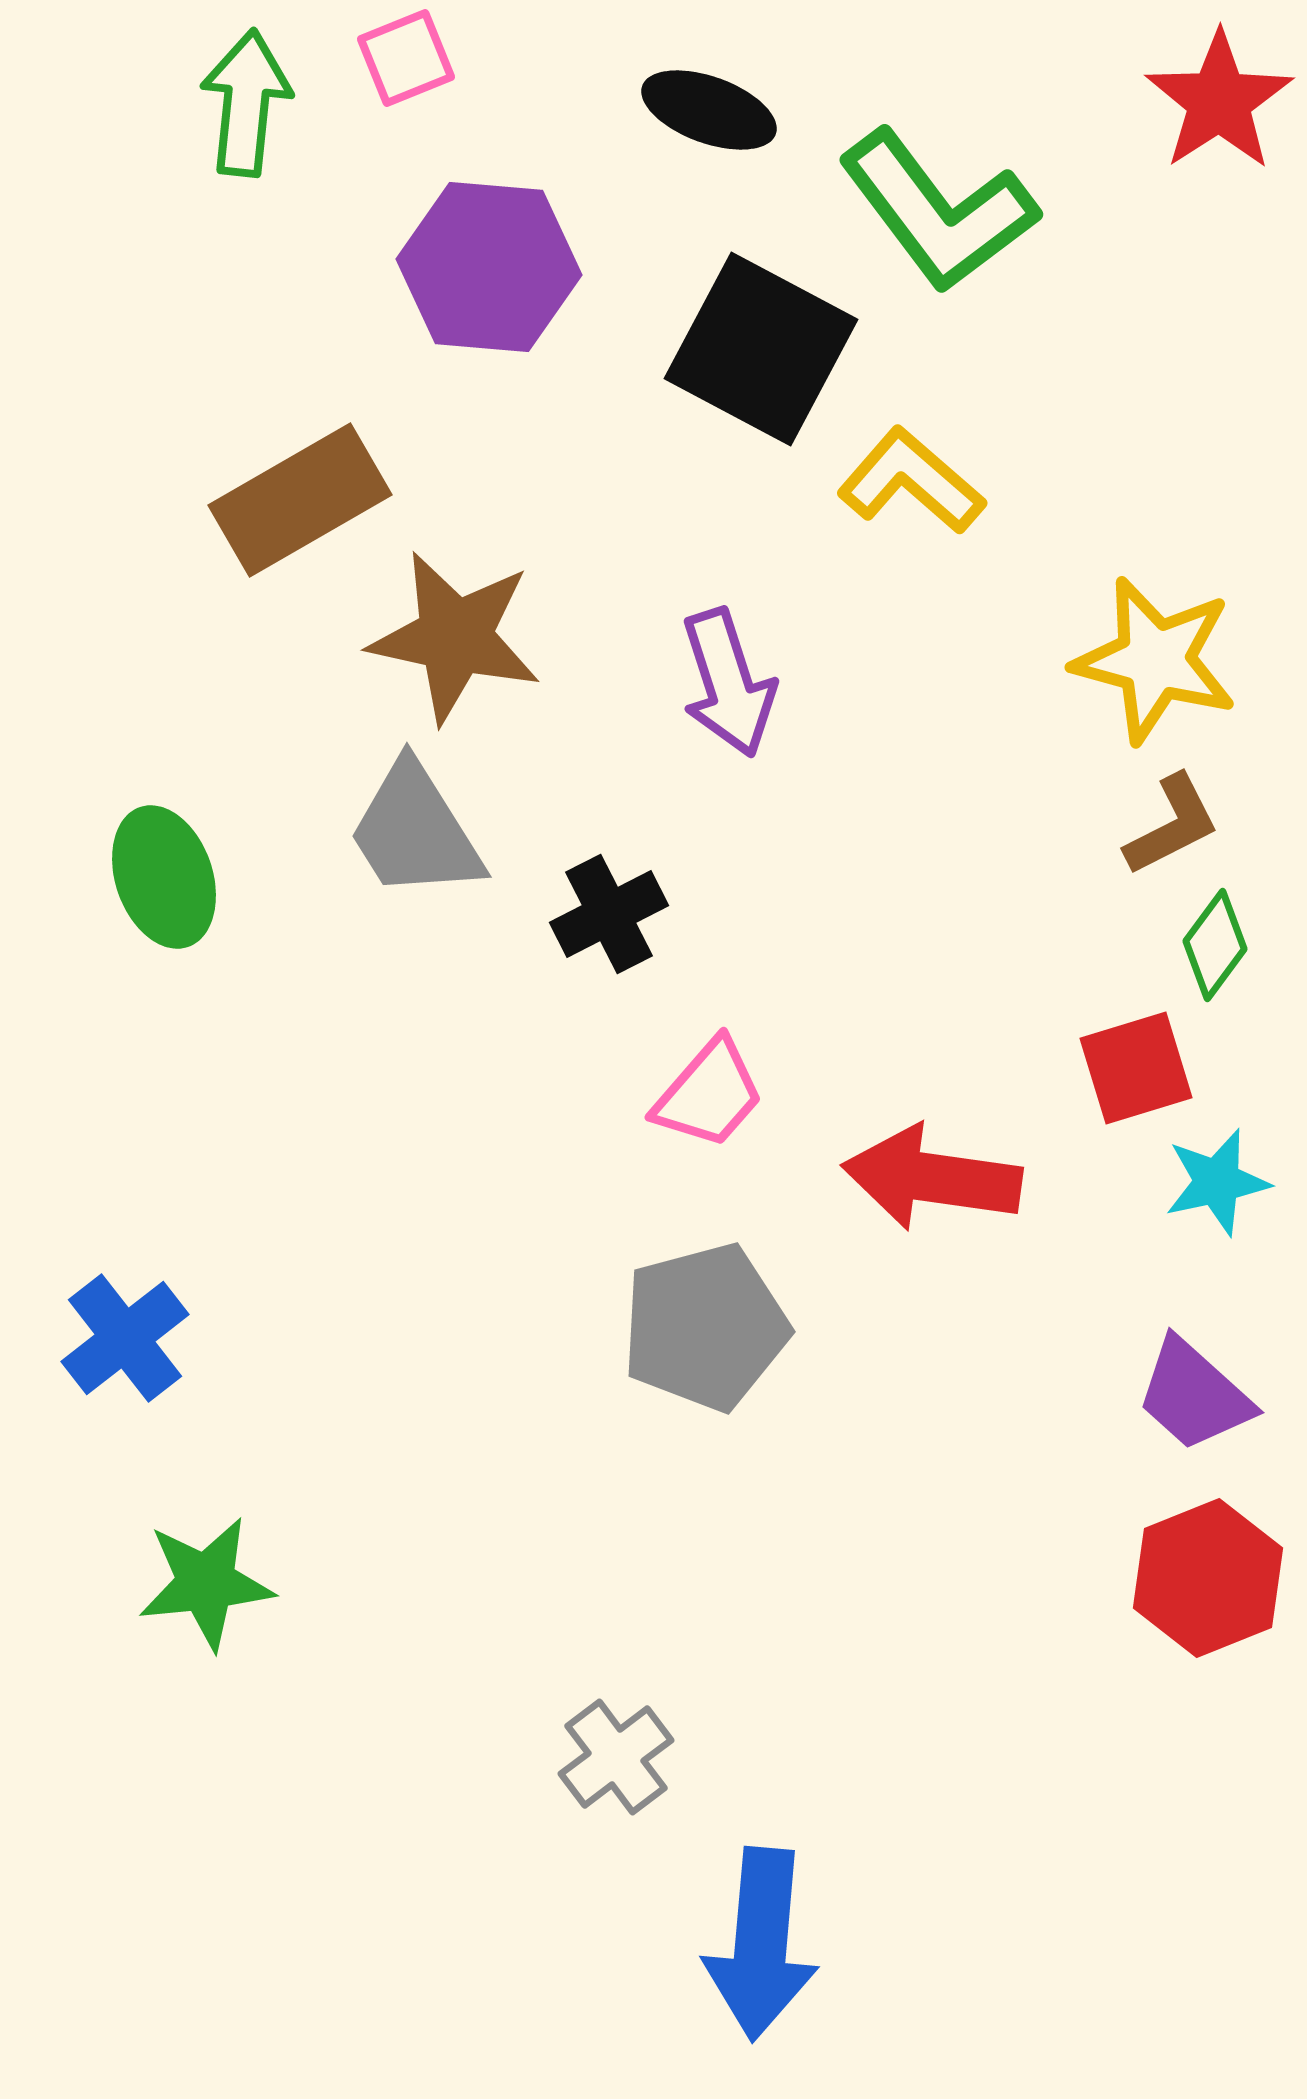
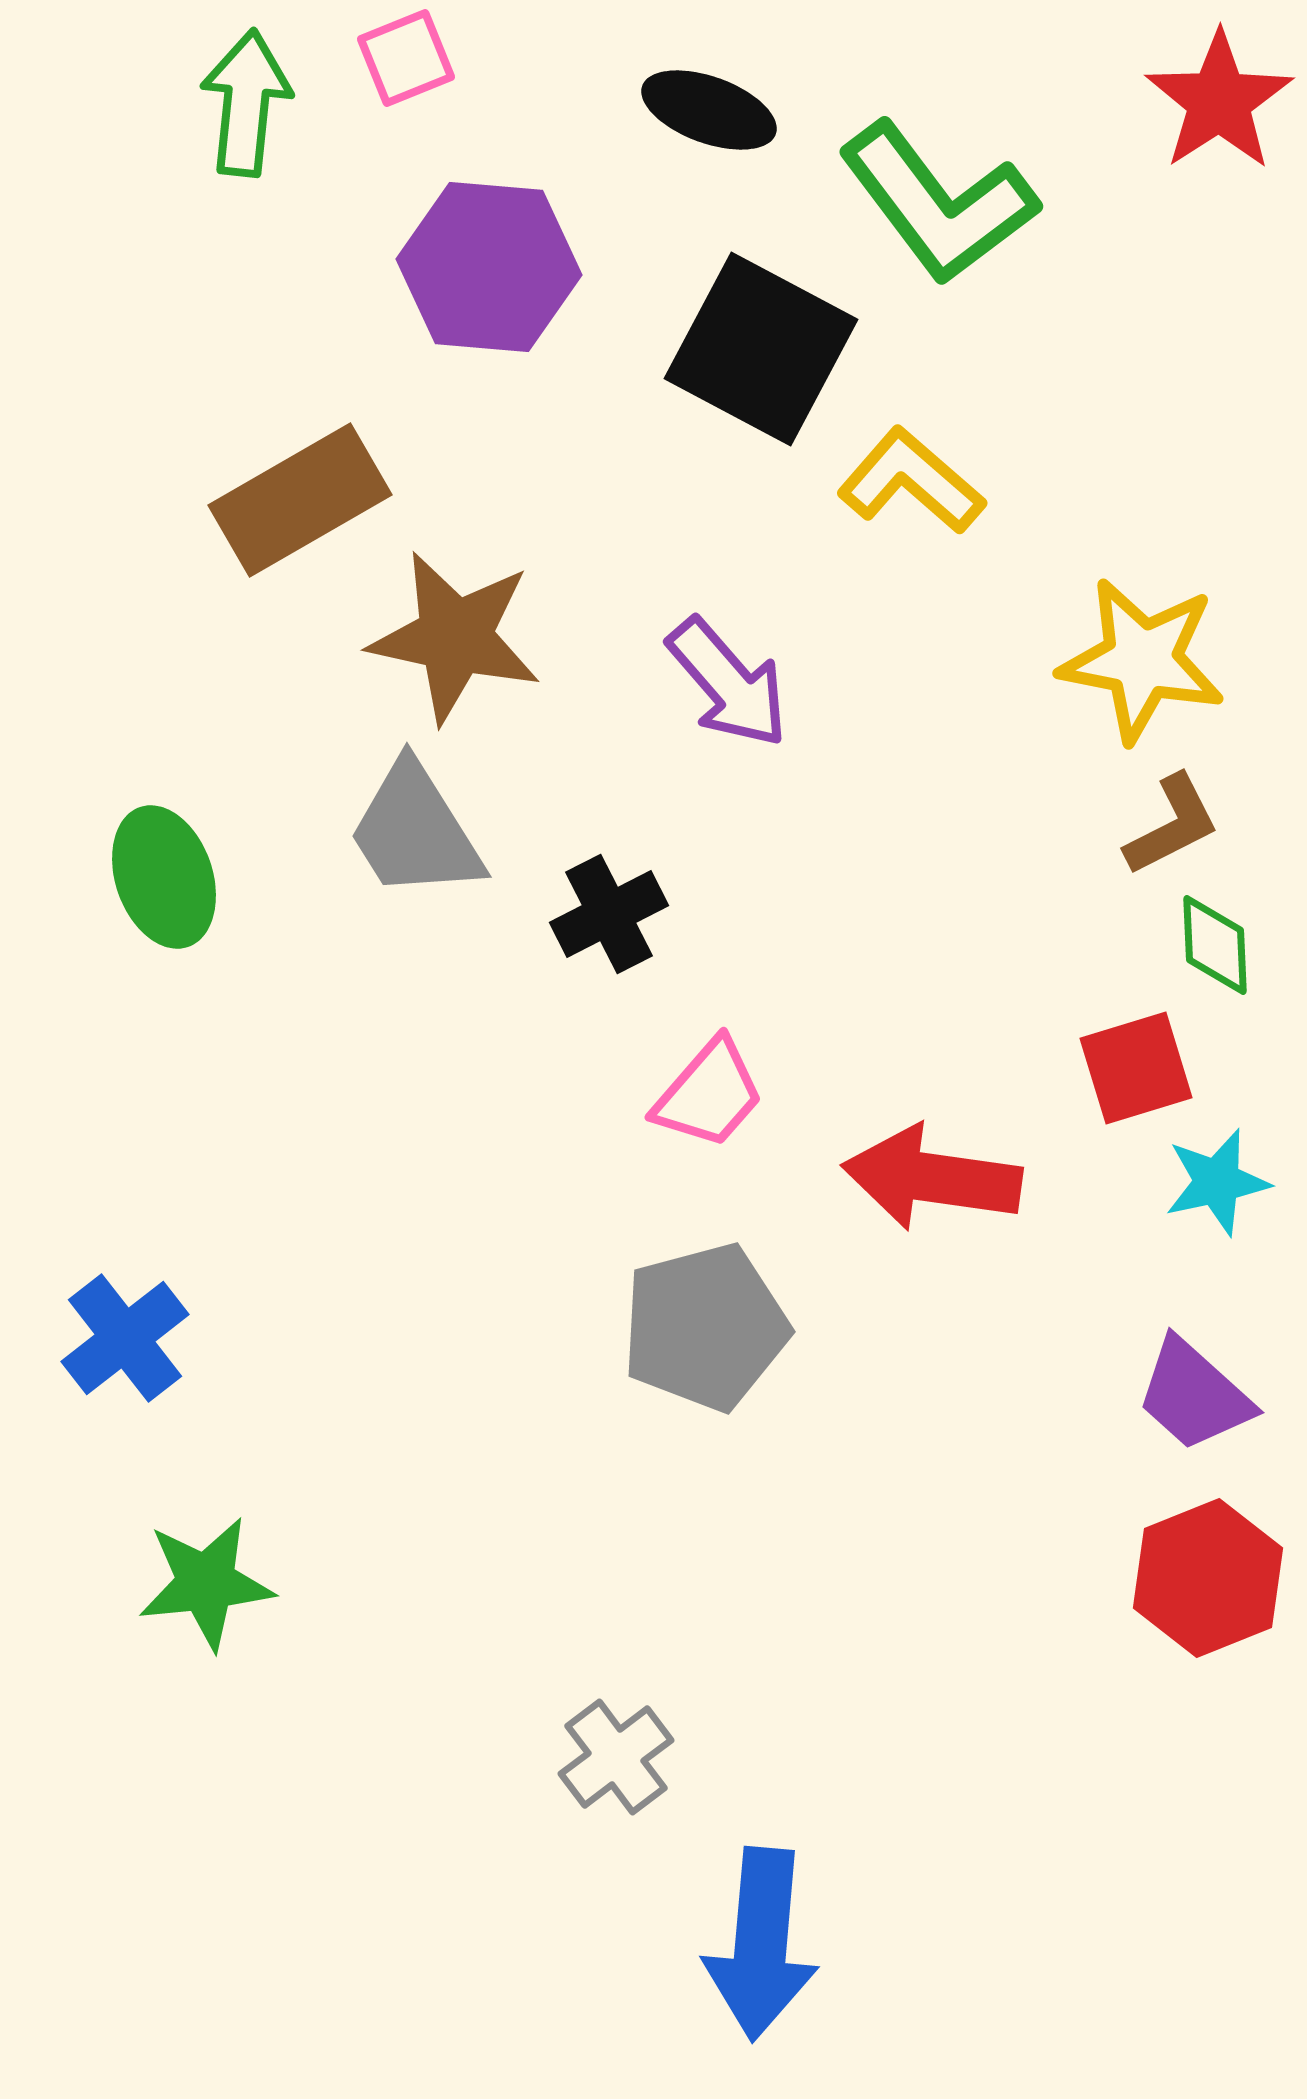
green L-shape: moved 8 px up
yellow star: moved 13 px left; rotated 4 degrees counterclockwise
purple arrow: rotated 23 degrees counterclockwise
green diamond: rotated 39 degrees counterclockwise
